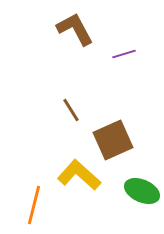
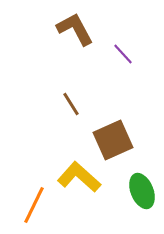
purple line: moved 1 px left; rotated 65 degrees clockwise
brown line: moved 6 px up
yellow L-shape: moved 2 px down
green ellipse: rotated 44 degrees clockwise
orange line: rotated 12 degrees clockwise
